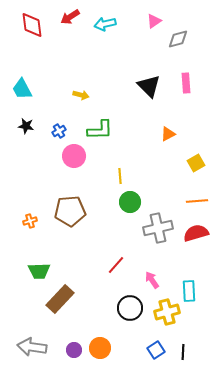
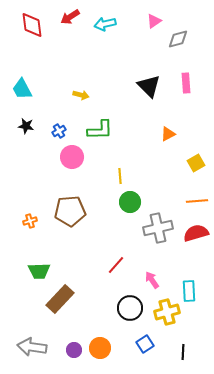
pink circle: moved 2 px left, 1 px down
blue square: moved 11 px left, 6 px up
